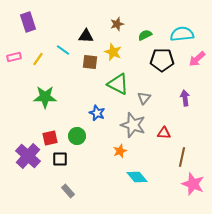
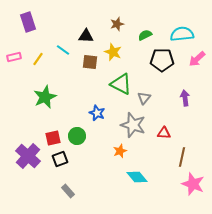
green triangle: moved 3 px right
green star: rotated 25 degrees counterclockwise
red square: moved 3 px right
black square: rotated 21 degrees counterclockwise
